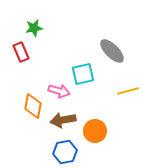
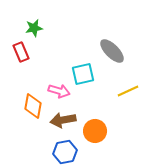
yellow line: rotated 10 degrees counterclockwise
